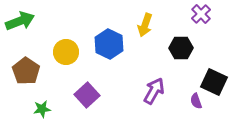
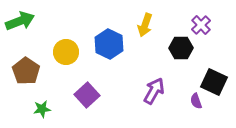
purple cross: moved 11 px down
